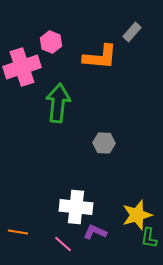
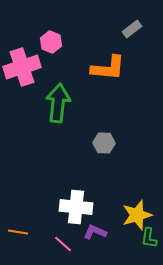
gray rectangle: moved 3 px up; rotated 12 degrees clockwise
orange L-shape: moved 8 px right, 11 px down
